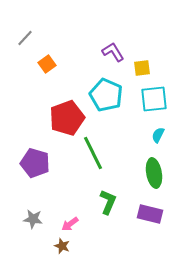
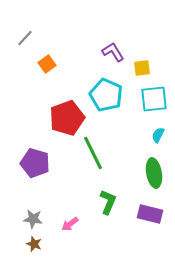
brown star: moved 28 px left, 2 px up
